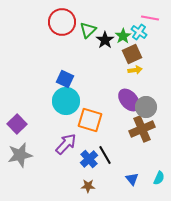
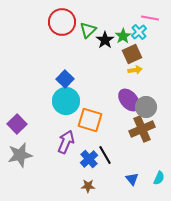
cyan cross: rotated 14 degrees clockwise
blue square: rotated 18 degrees clockwise
purple arrow: moved 2 px up; rotated 20 degrees counterclockwise
